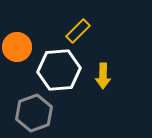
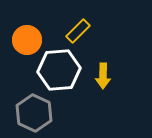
orange circle: moved 10 px right, 7 px up
gray hexagon: rotated 15 degrees counterclockwise
